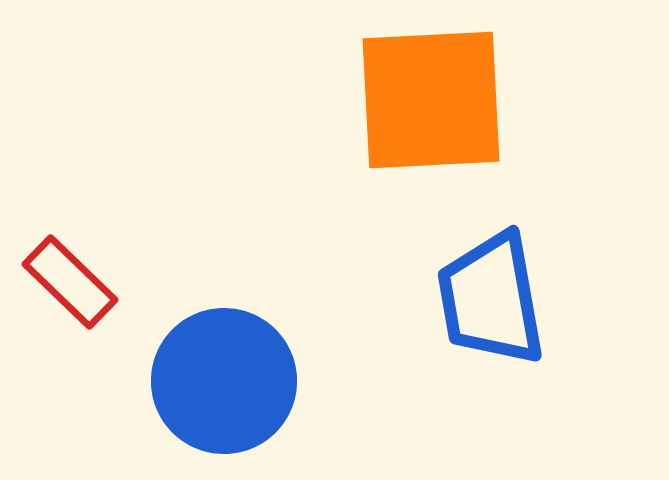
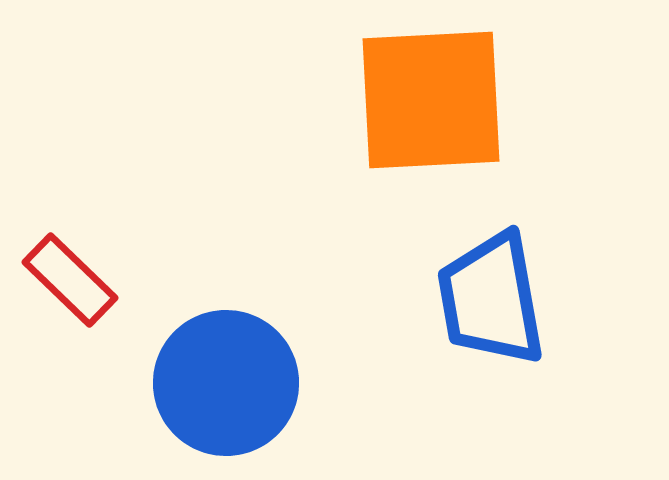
red rectangle: moved 2 px up
blue circle: moved 2 px right, 2 px down
